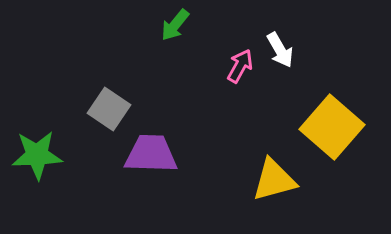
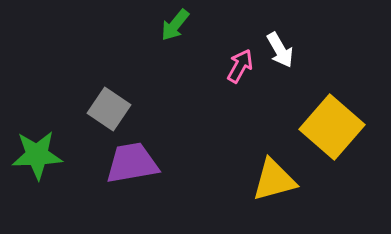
purple trapezoid: moved 19 px left, 9 px down; rotated 12 degrees counterclockwise
